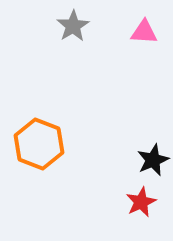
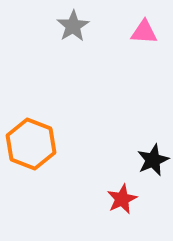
orange hexagon: moved 8 px left
red star: moved 19 px left, 3 px up
